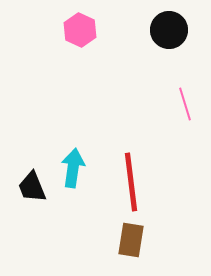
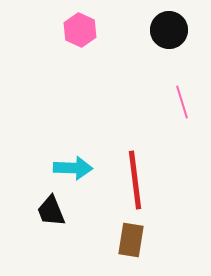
pink line: moved 3 px left, 2 px up
cyan arrow: rotated 84 degrees clockwise
red line: moved 4 px right, 2 px up
black trapezoid: moved 19 px right, 24 px down
